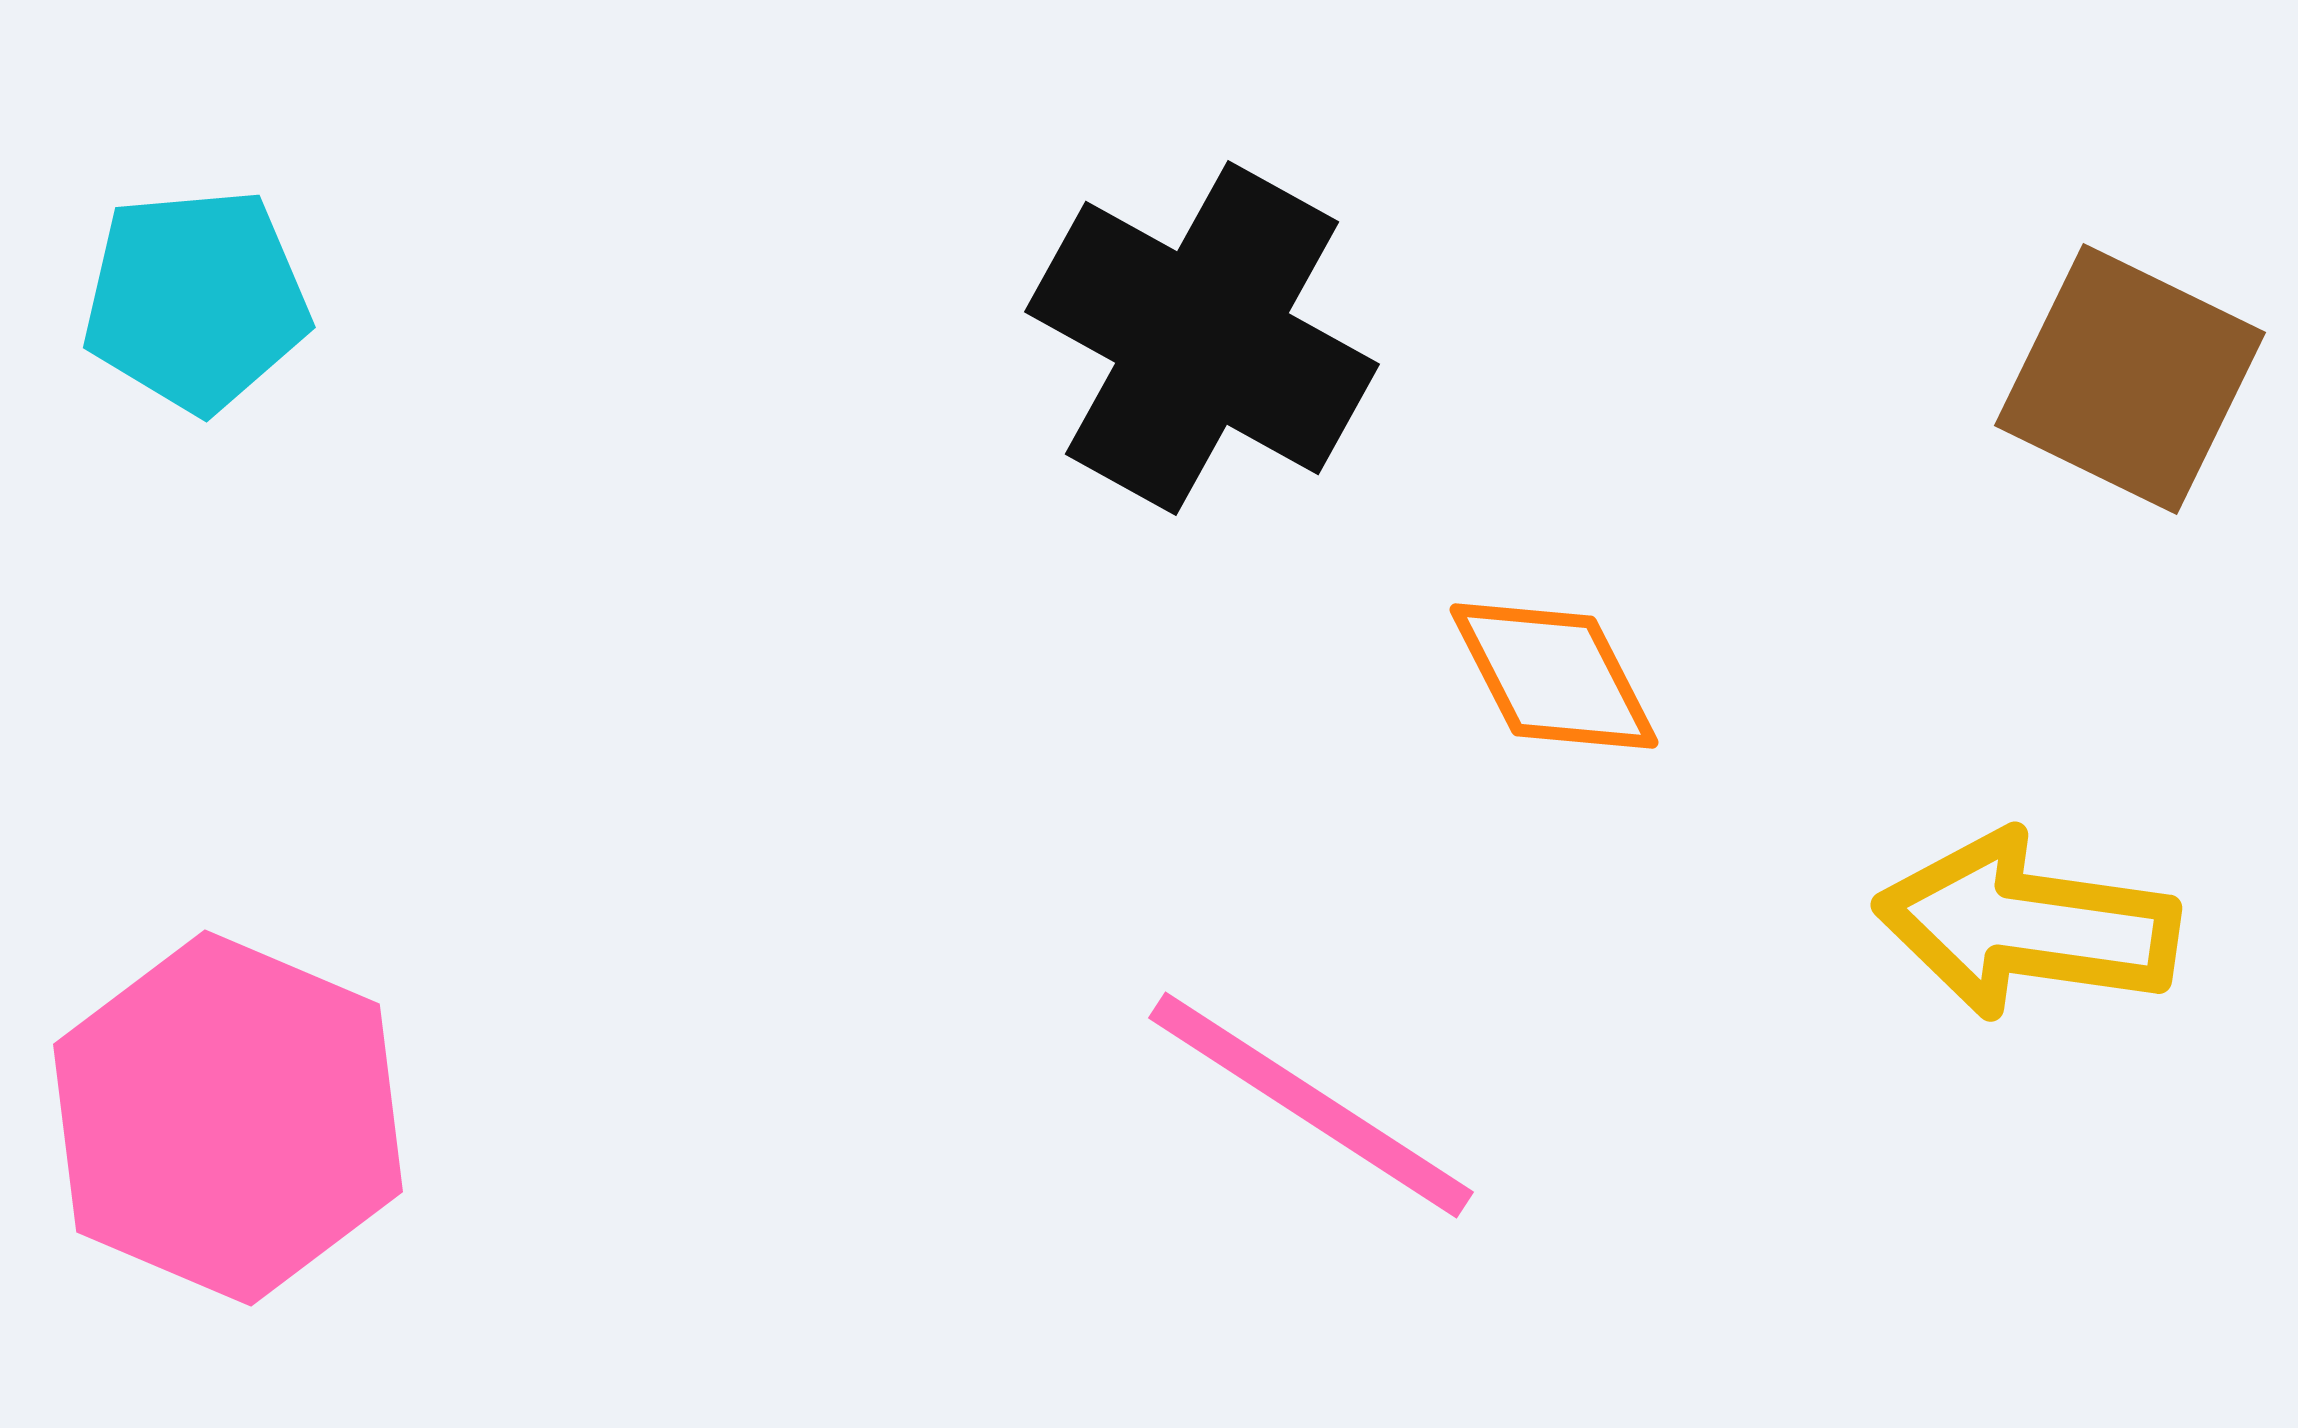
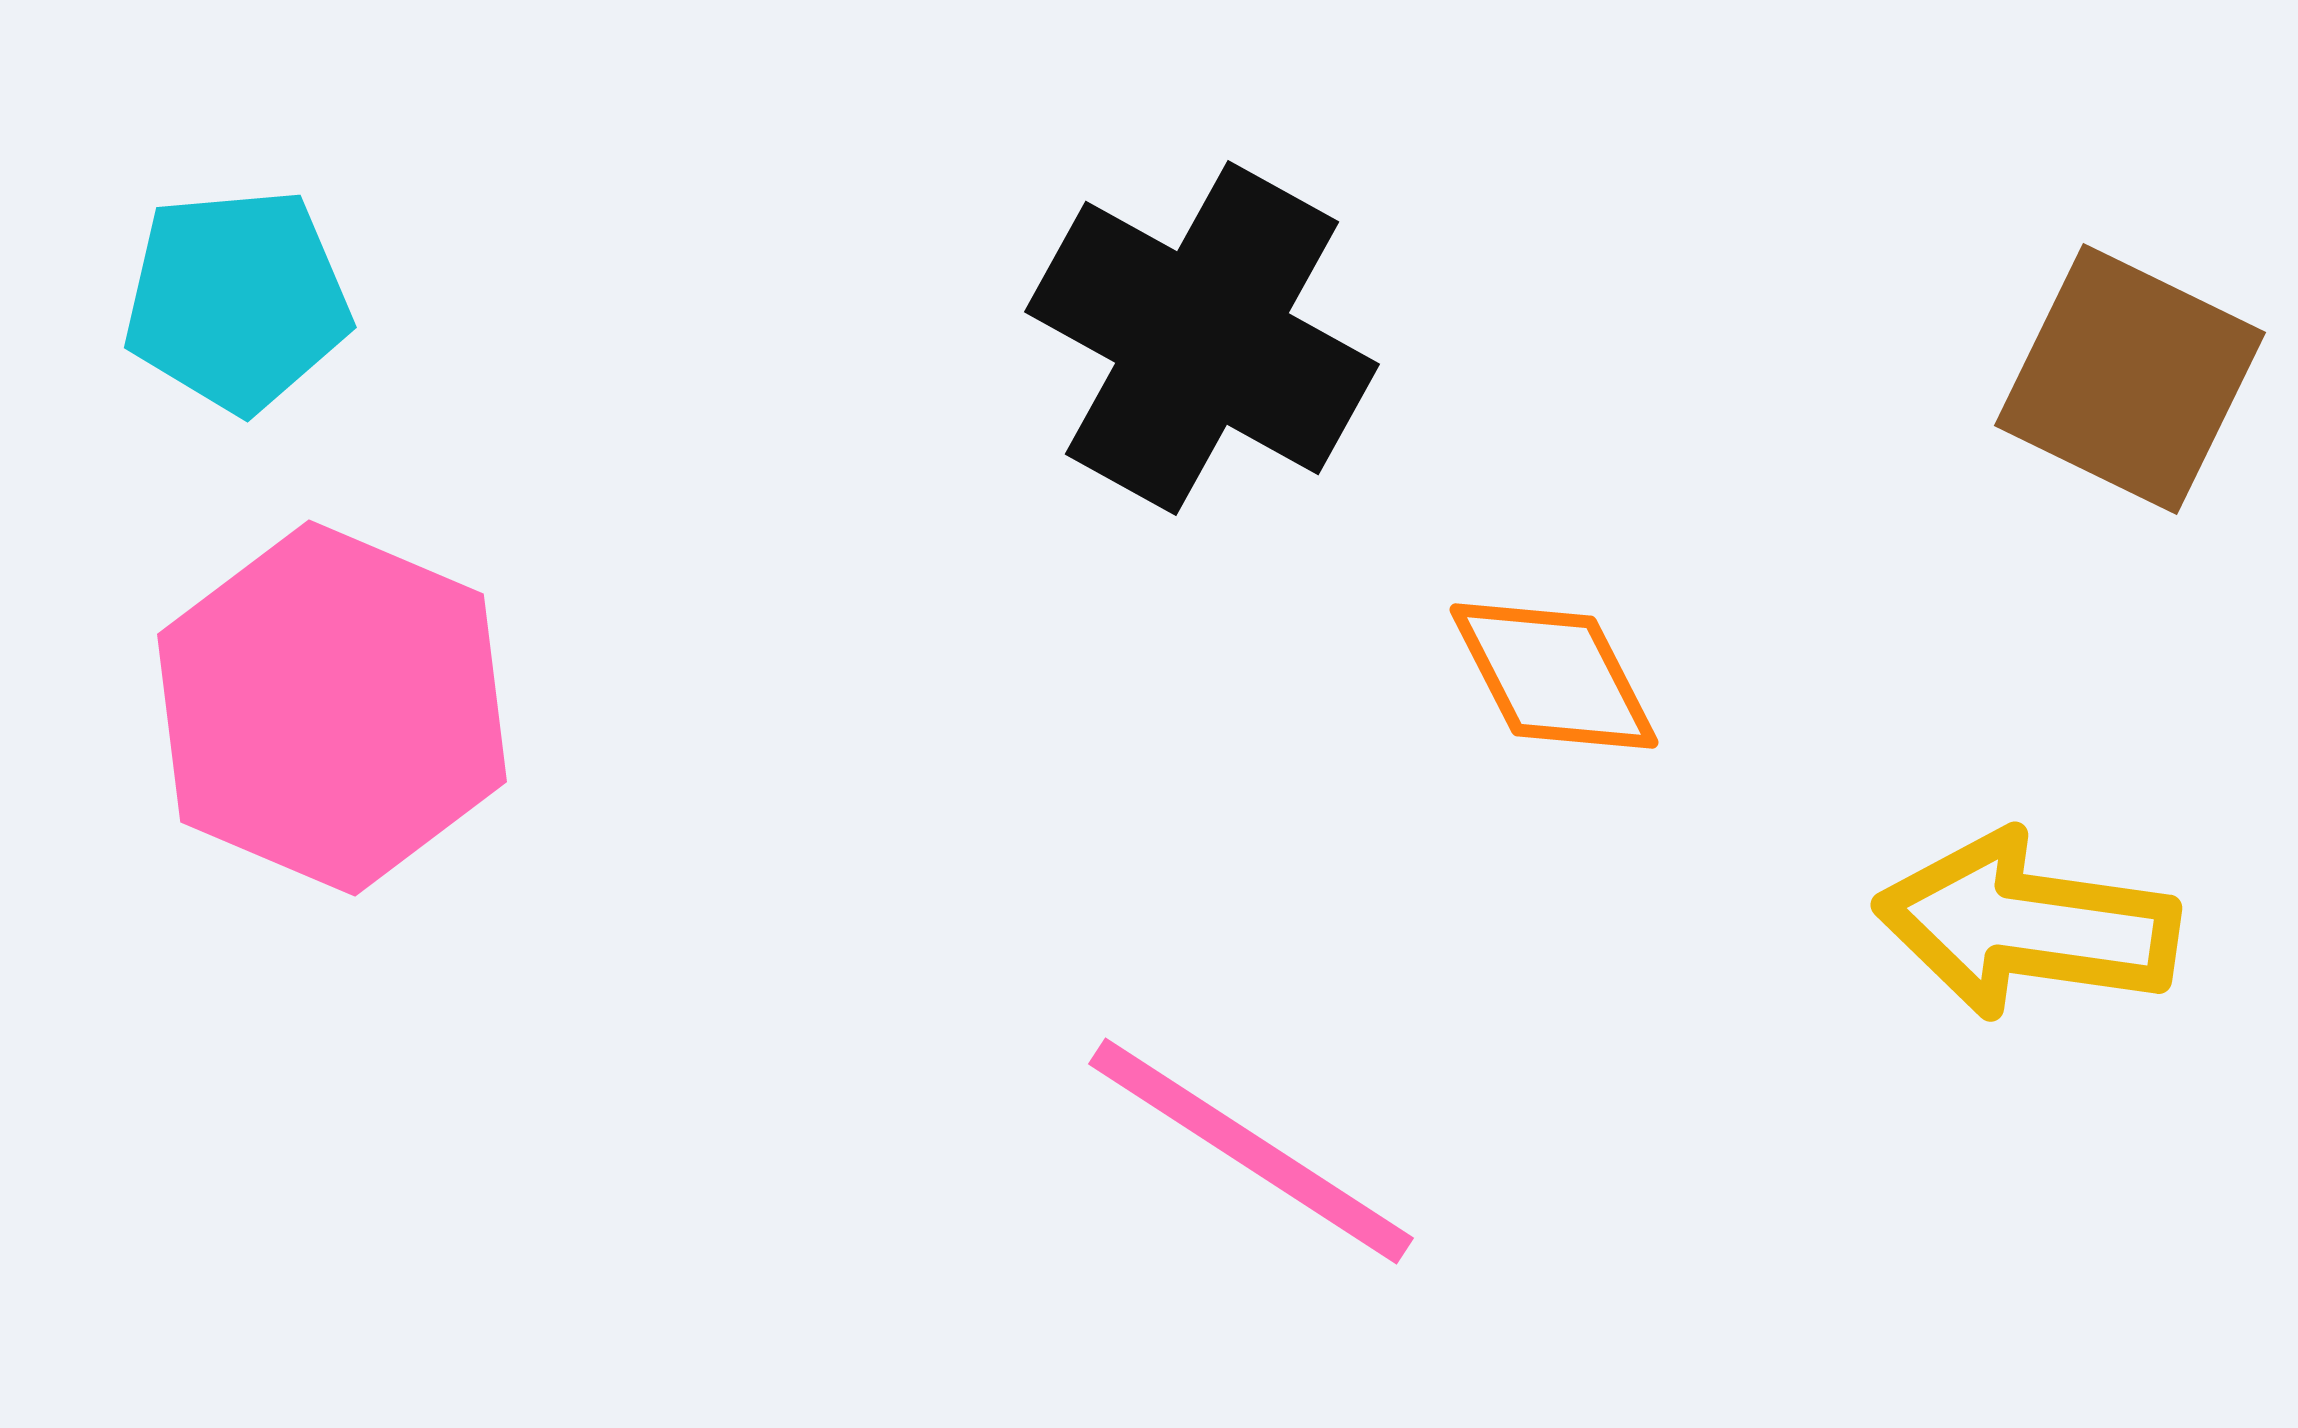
cyan pentagon: moved 41 px right
pink line: moved 60 px left, 46 px down
pink hexagon: moved 104 px right, 410 px up
